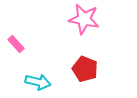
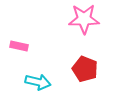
pink star: rotated 12 degrees counterclockwise
pink rectangle: moved 3 px right, 2 px down; rotated 36 degrees counterclockwise
